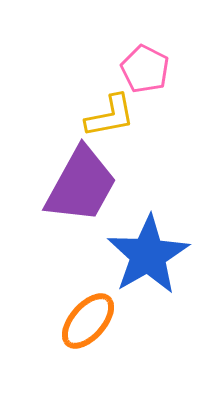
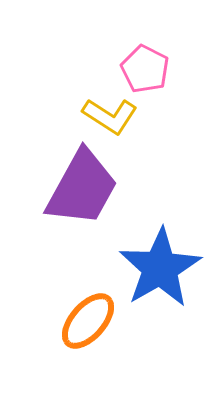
yellow L-shape: rotated 44 degrees clockwise
purple trapezoid: moved 1 px right, 3 px down
blue star: moved 12 px right, 13 px down
